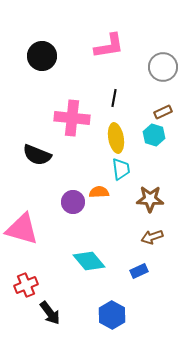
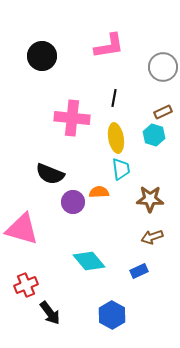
black semicircle: moved 13 px right, 19 px down
